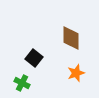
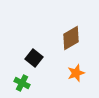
brown diamond: rotated 60 degrees clockwise
